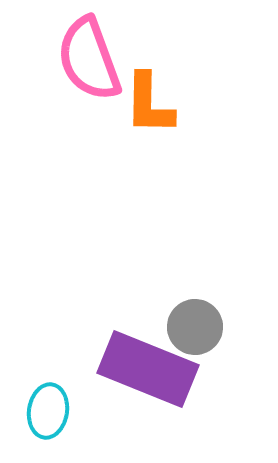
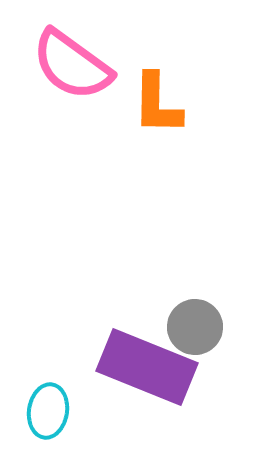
pink semicircle: moved 17 px left, 6 px down; rotated 34 degrees counterclockwise
orange L-shape: moved 8 px right
purple rectangle: moved 1 px left, 2 px up
